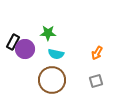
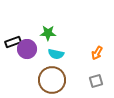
black rectangle: rotated 42 degrees clockwise
purple circle: moved 2 px right
